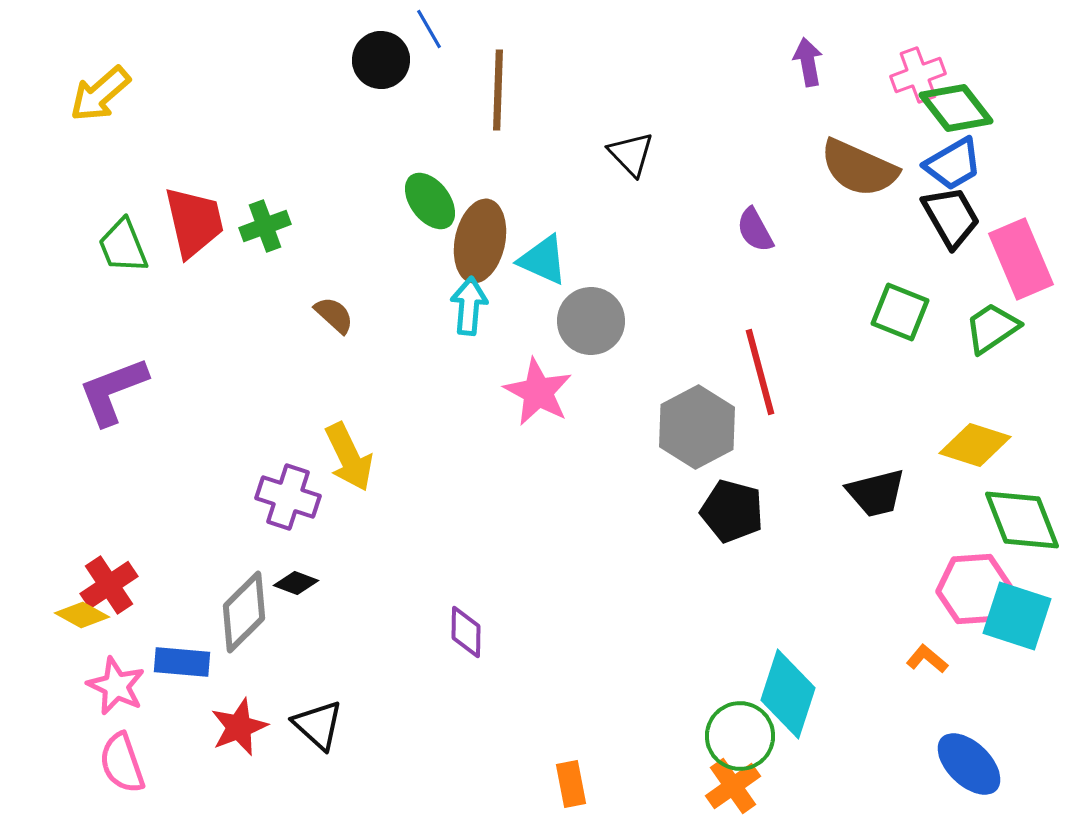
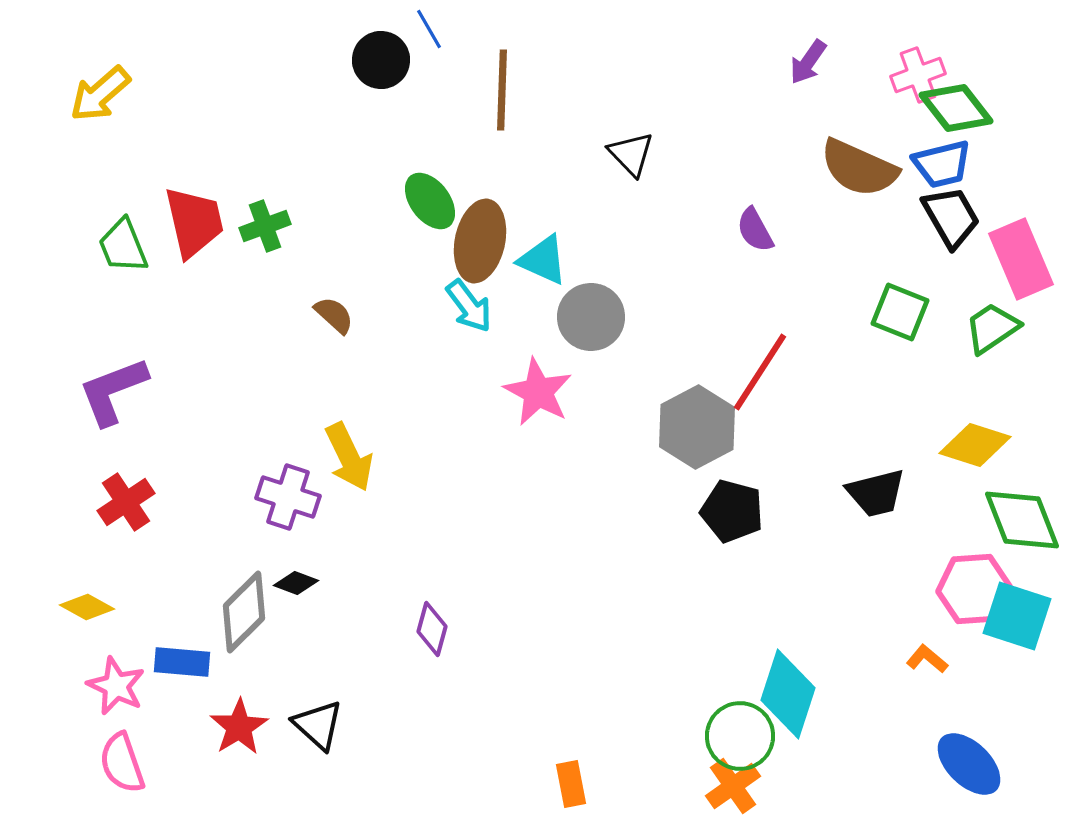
purple arrow at (808, 62): rotated 135 degrees counterclockwise
brown line at (498, 90): moved 4 px right
blue trapezoid at (953, 164): moved 11 px left; rotated 16 degrees clockwise
cyan arrow at (469, 306): rotated 138 degrees clockwise
gray circle at (591, 321): moved 4 px up
red line at (760, 372): rotated 48 degrees clockwise
red cross at (109, 585): moved 17 px right, 83 px up
yellow diamond at (82, 615): moved 5 px right, 8 px up
purple diamond at (466, 632): moved 34 px left, 3 px up; rotated 14 degrees clockwise
red star at (239, 727): rotated 10 degrees counterclockwise
